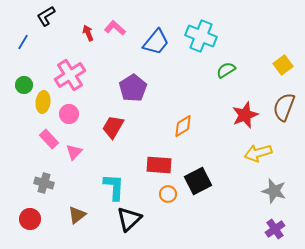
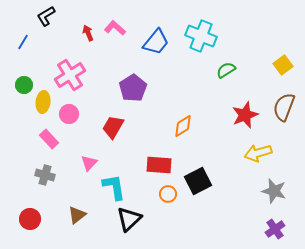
pink triangle: moved 15 px right, 11 px down
gray cross: moved 1 px right, 8 px up
cyan L-shape: rotated 12 degrees counterclockwise
